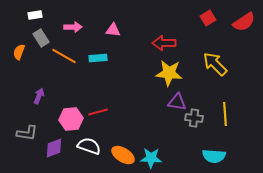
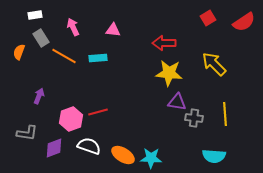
pink arrow: rotated 114 degrees counterclockwise
yellow arrow: moved 1 px left
pink hexagon: rotated 15 degrees counterclockwise
